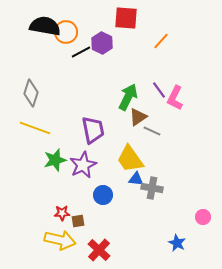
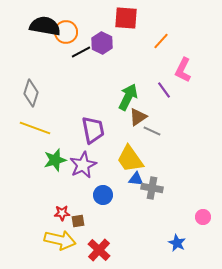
purple line: moved 5 px right
pink L-shape: moved 8 px right, 28 px up
